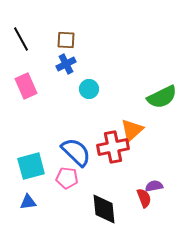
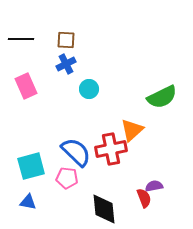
black line: rotated 60 degrees counterclockwise
red cross: moved 2 px left, 2 px down
blue triangle: rotated 18 degrees clockwise
